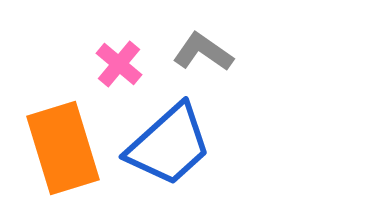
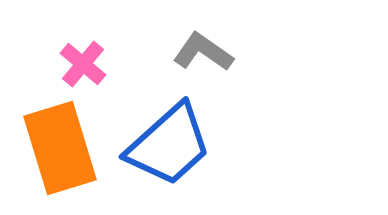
pink cross: moved 36 px left
orange rectangle: moved 3 px left
